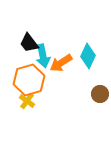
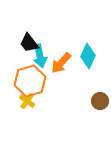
cyan arrow: moved 3 px left
orange arrow: rotated 15 degrees counterclockwise
orange hexagon: moved 1 px right, 1 px down
brown circle: moved 7 px down
